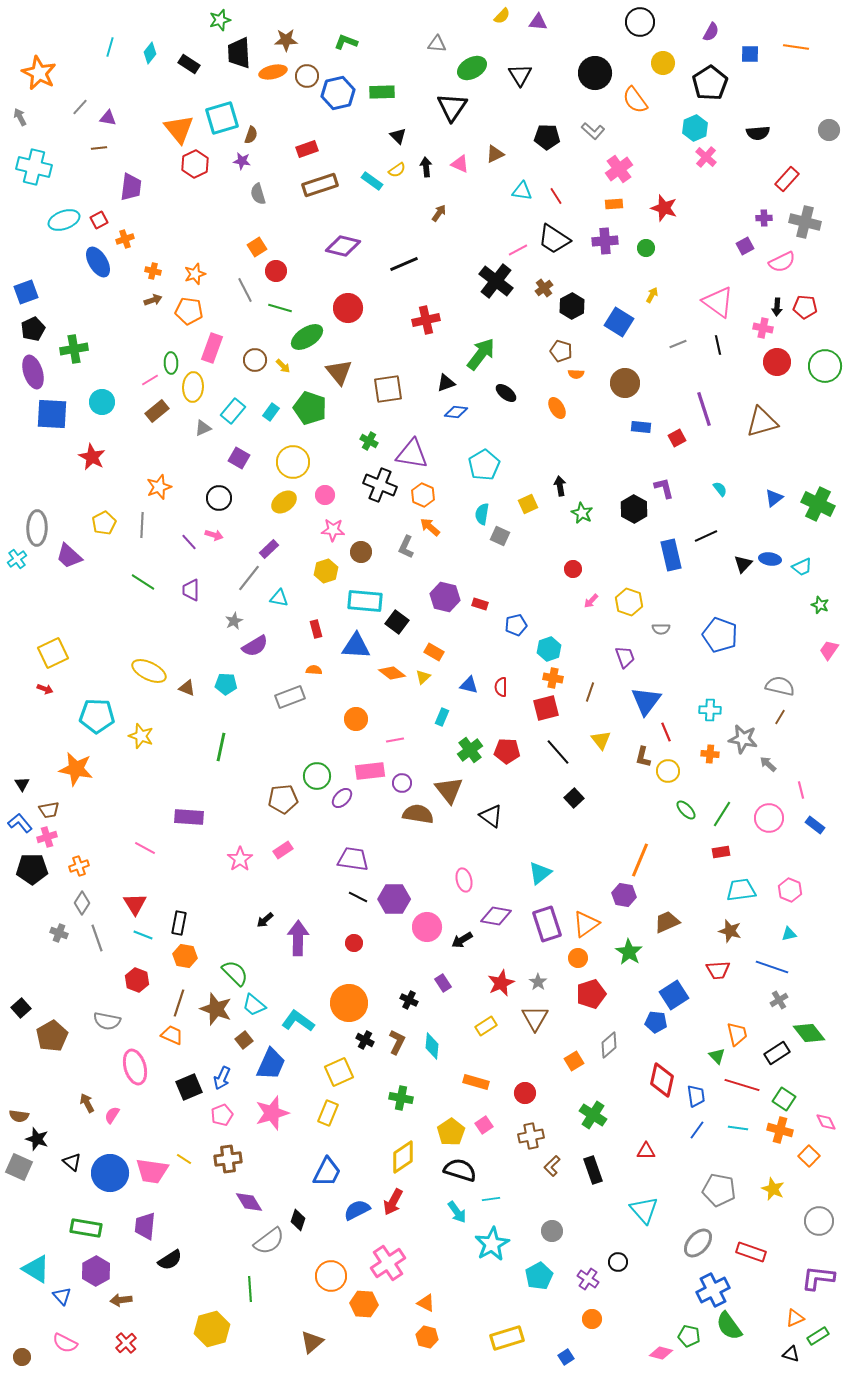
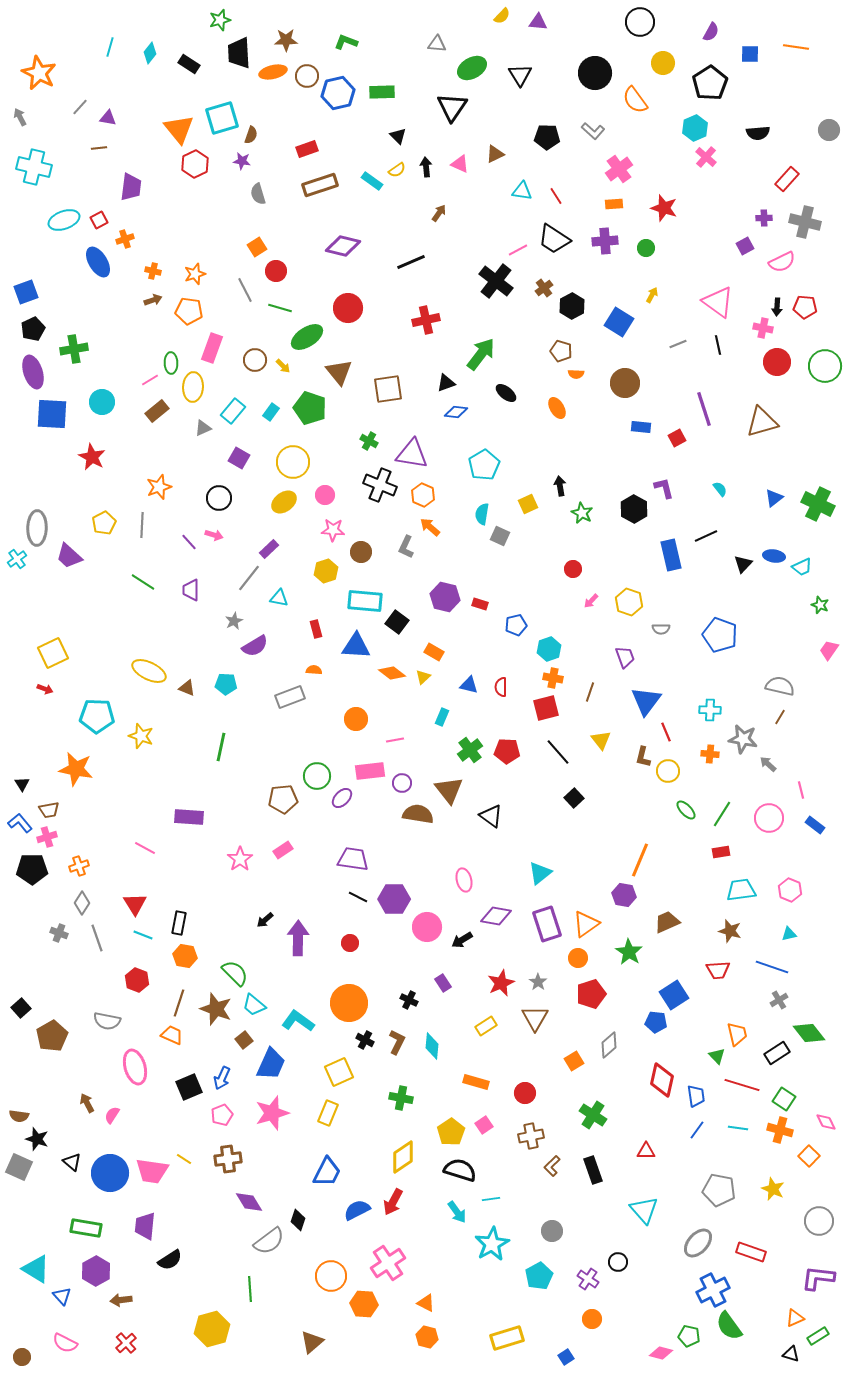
black line at (404, 264): moved 7 px right, 2 px up
blue ellipse at (770, 559): moved 4 px right, 3 px up
red circle at (354, 943): moved 4 px left
